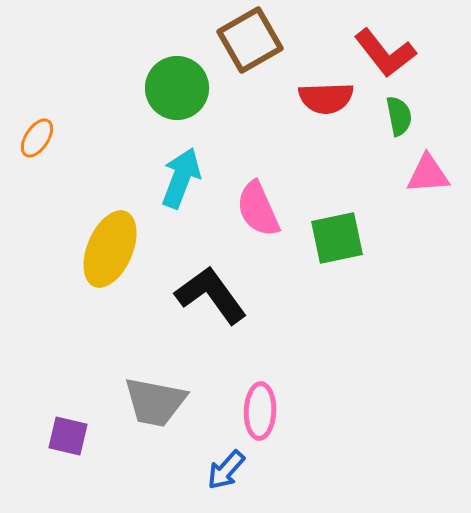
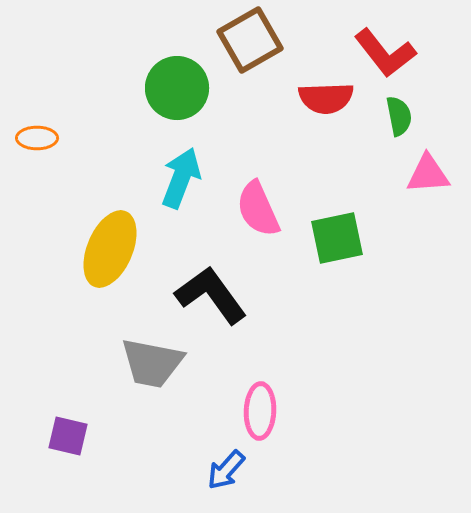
orange ellipse: rotated 57 degrees clockwise
gray trapezoid: moved 3 px left, 39 px up
